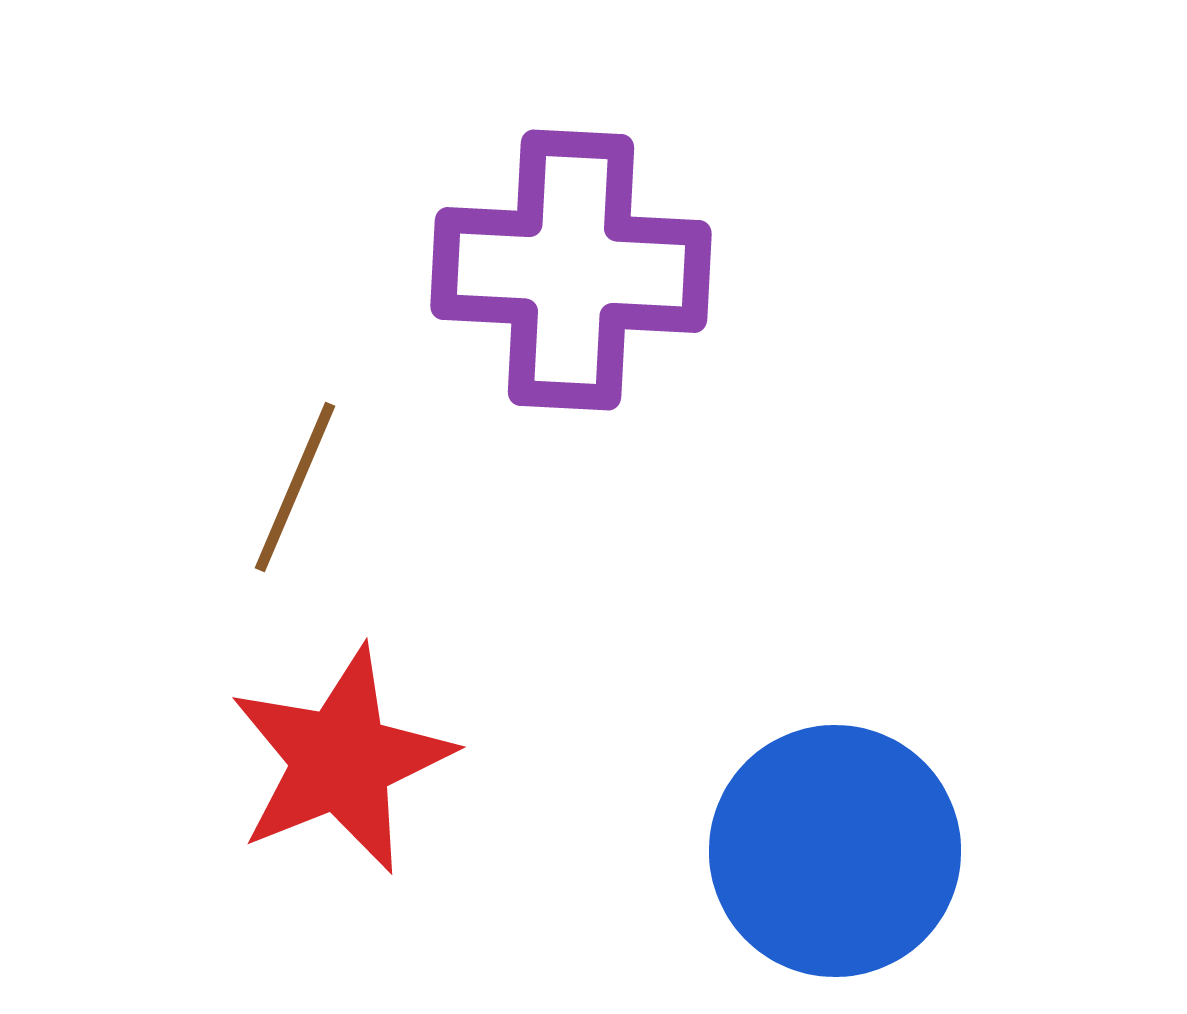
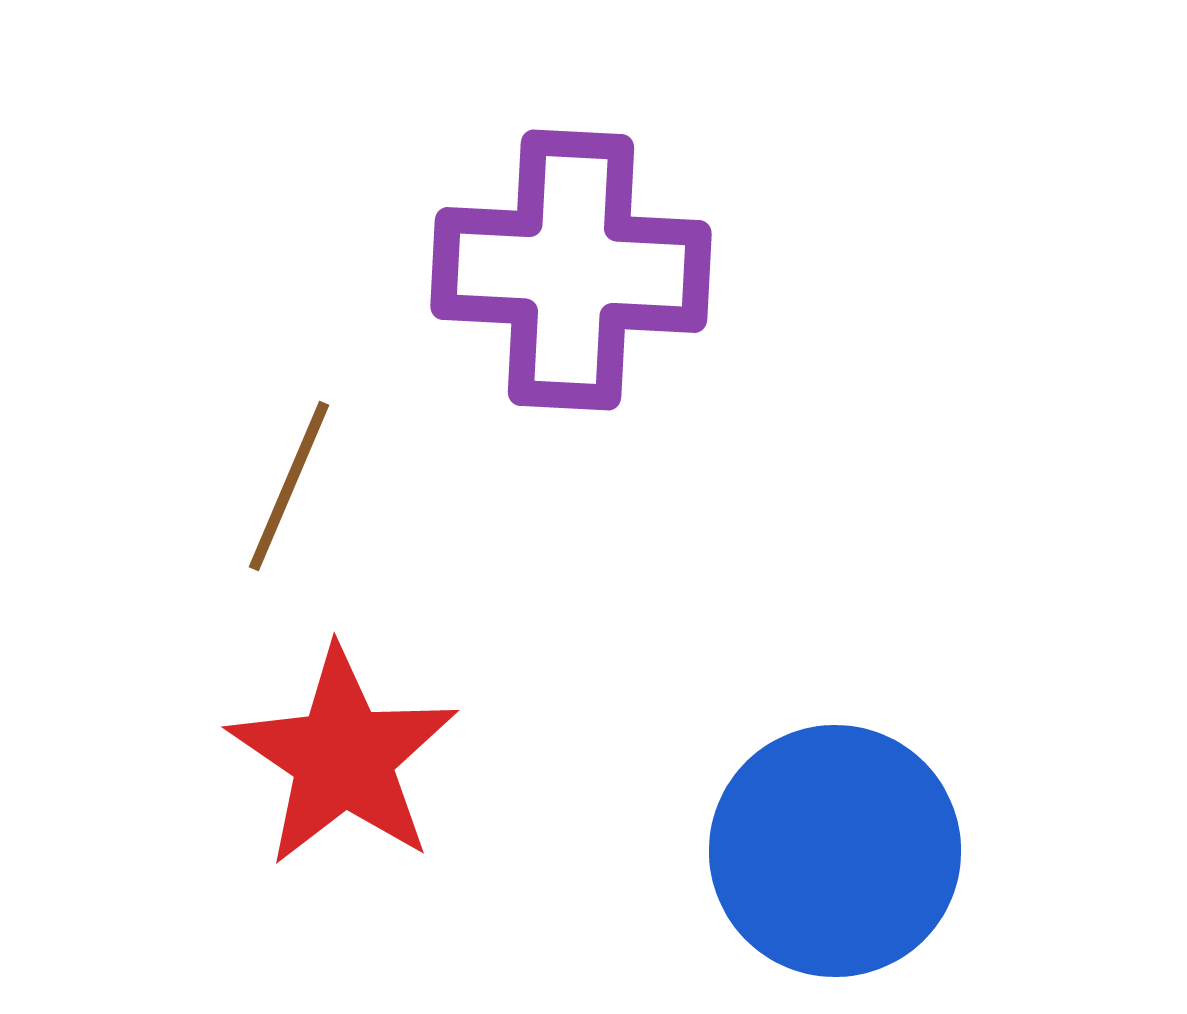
brown line: moved 6 px left, 1 px up
red star: moved 2 px right, 3 px up; rotated 16 degrees counterclockwise
